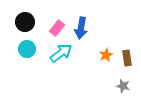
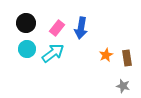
black circle: moved 1 px right, 1 px down
cyan arrow: moved 8 px left
